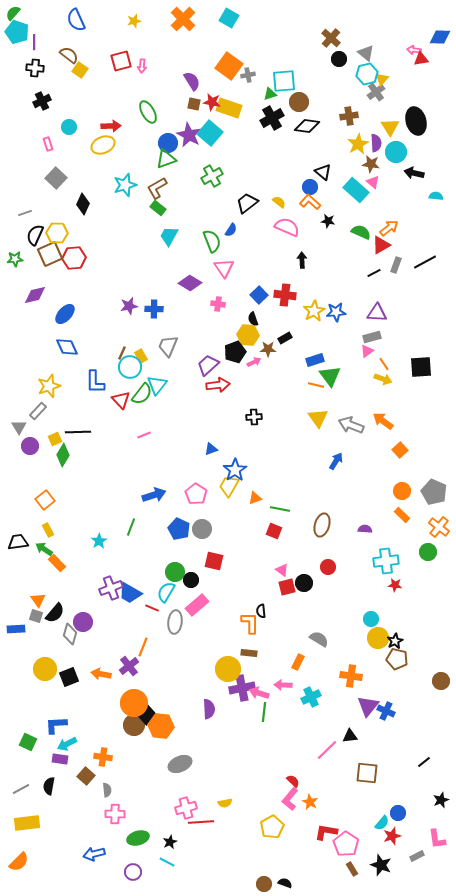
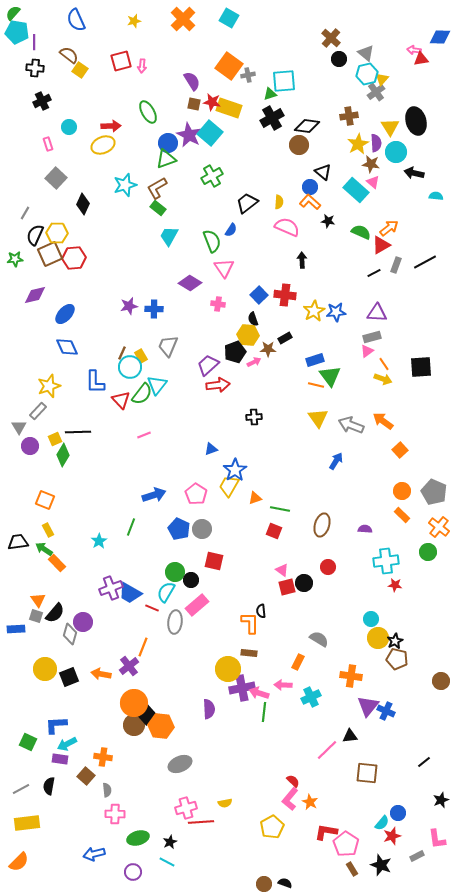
cyan pentagon at (17, 32): rotated 10 degrees counterclockwise
brown circle at (299, 102): moved 43 px down
yellow semicircle at (279, 202): rotated 56 degrees clockwise
gray line at (25, 213): rotated 40 degrees counterclockwise
orange square at (45, 500): rotated 30 degrees counterclockwise
